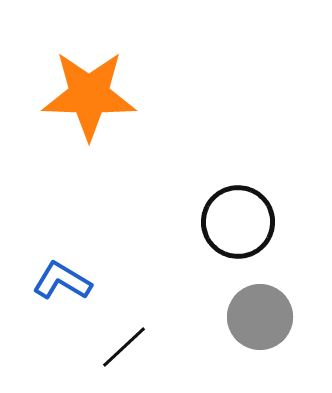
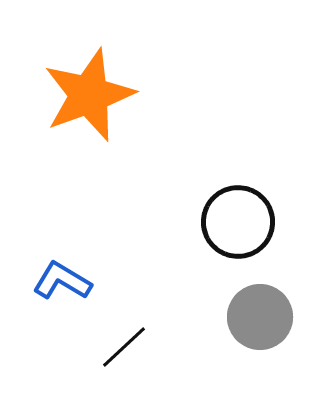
orange star: rotated 22 degrees counterclockwise
